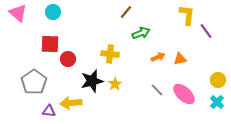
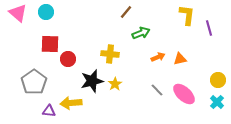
cyan circle: moved 7 px left
purple line: moved 3 px right, 3 px up; rotated 21 degrees clockwise
